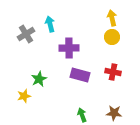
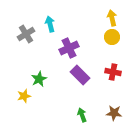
purple cross: rotated 24 degrees counterclockwise
purple rectangle: rotated 30 degrees clockwise
